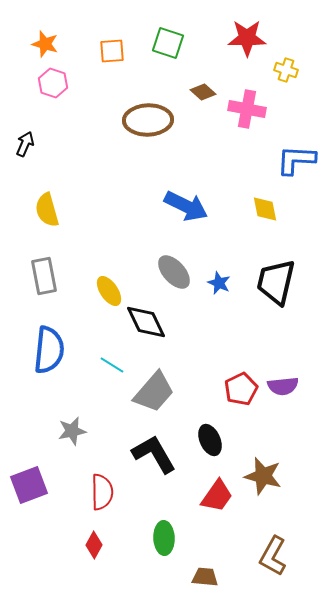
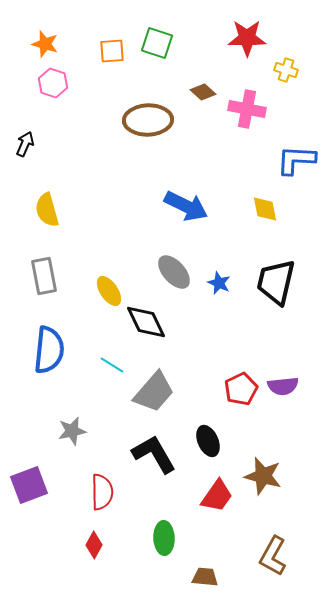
green square: moved 11 px left
black ellipse: moved 2 px left, 1 px down
